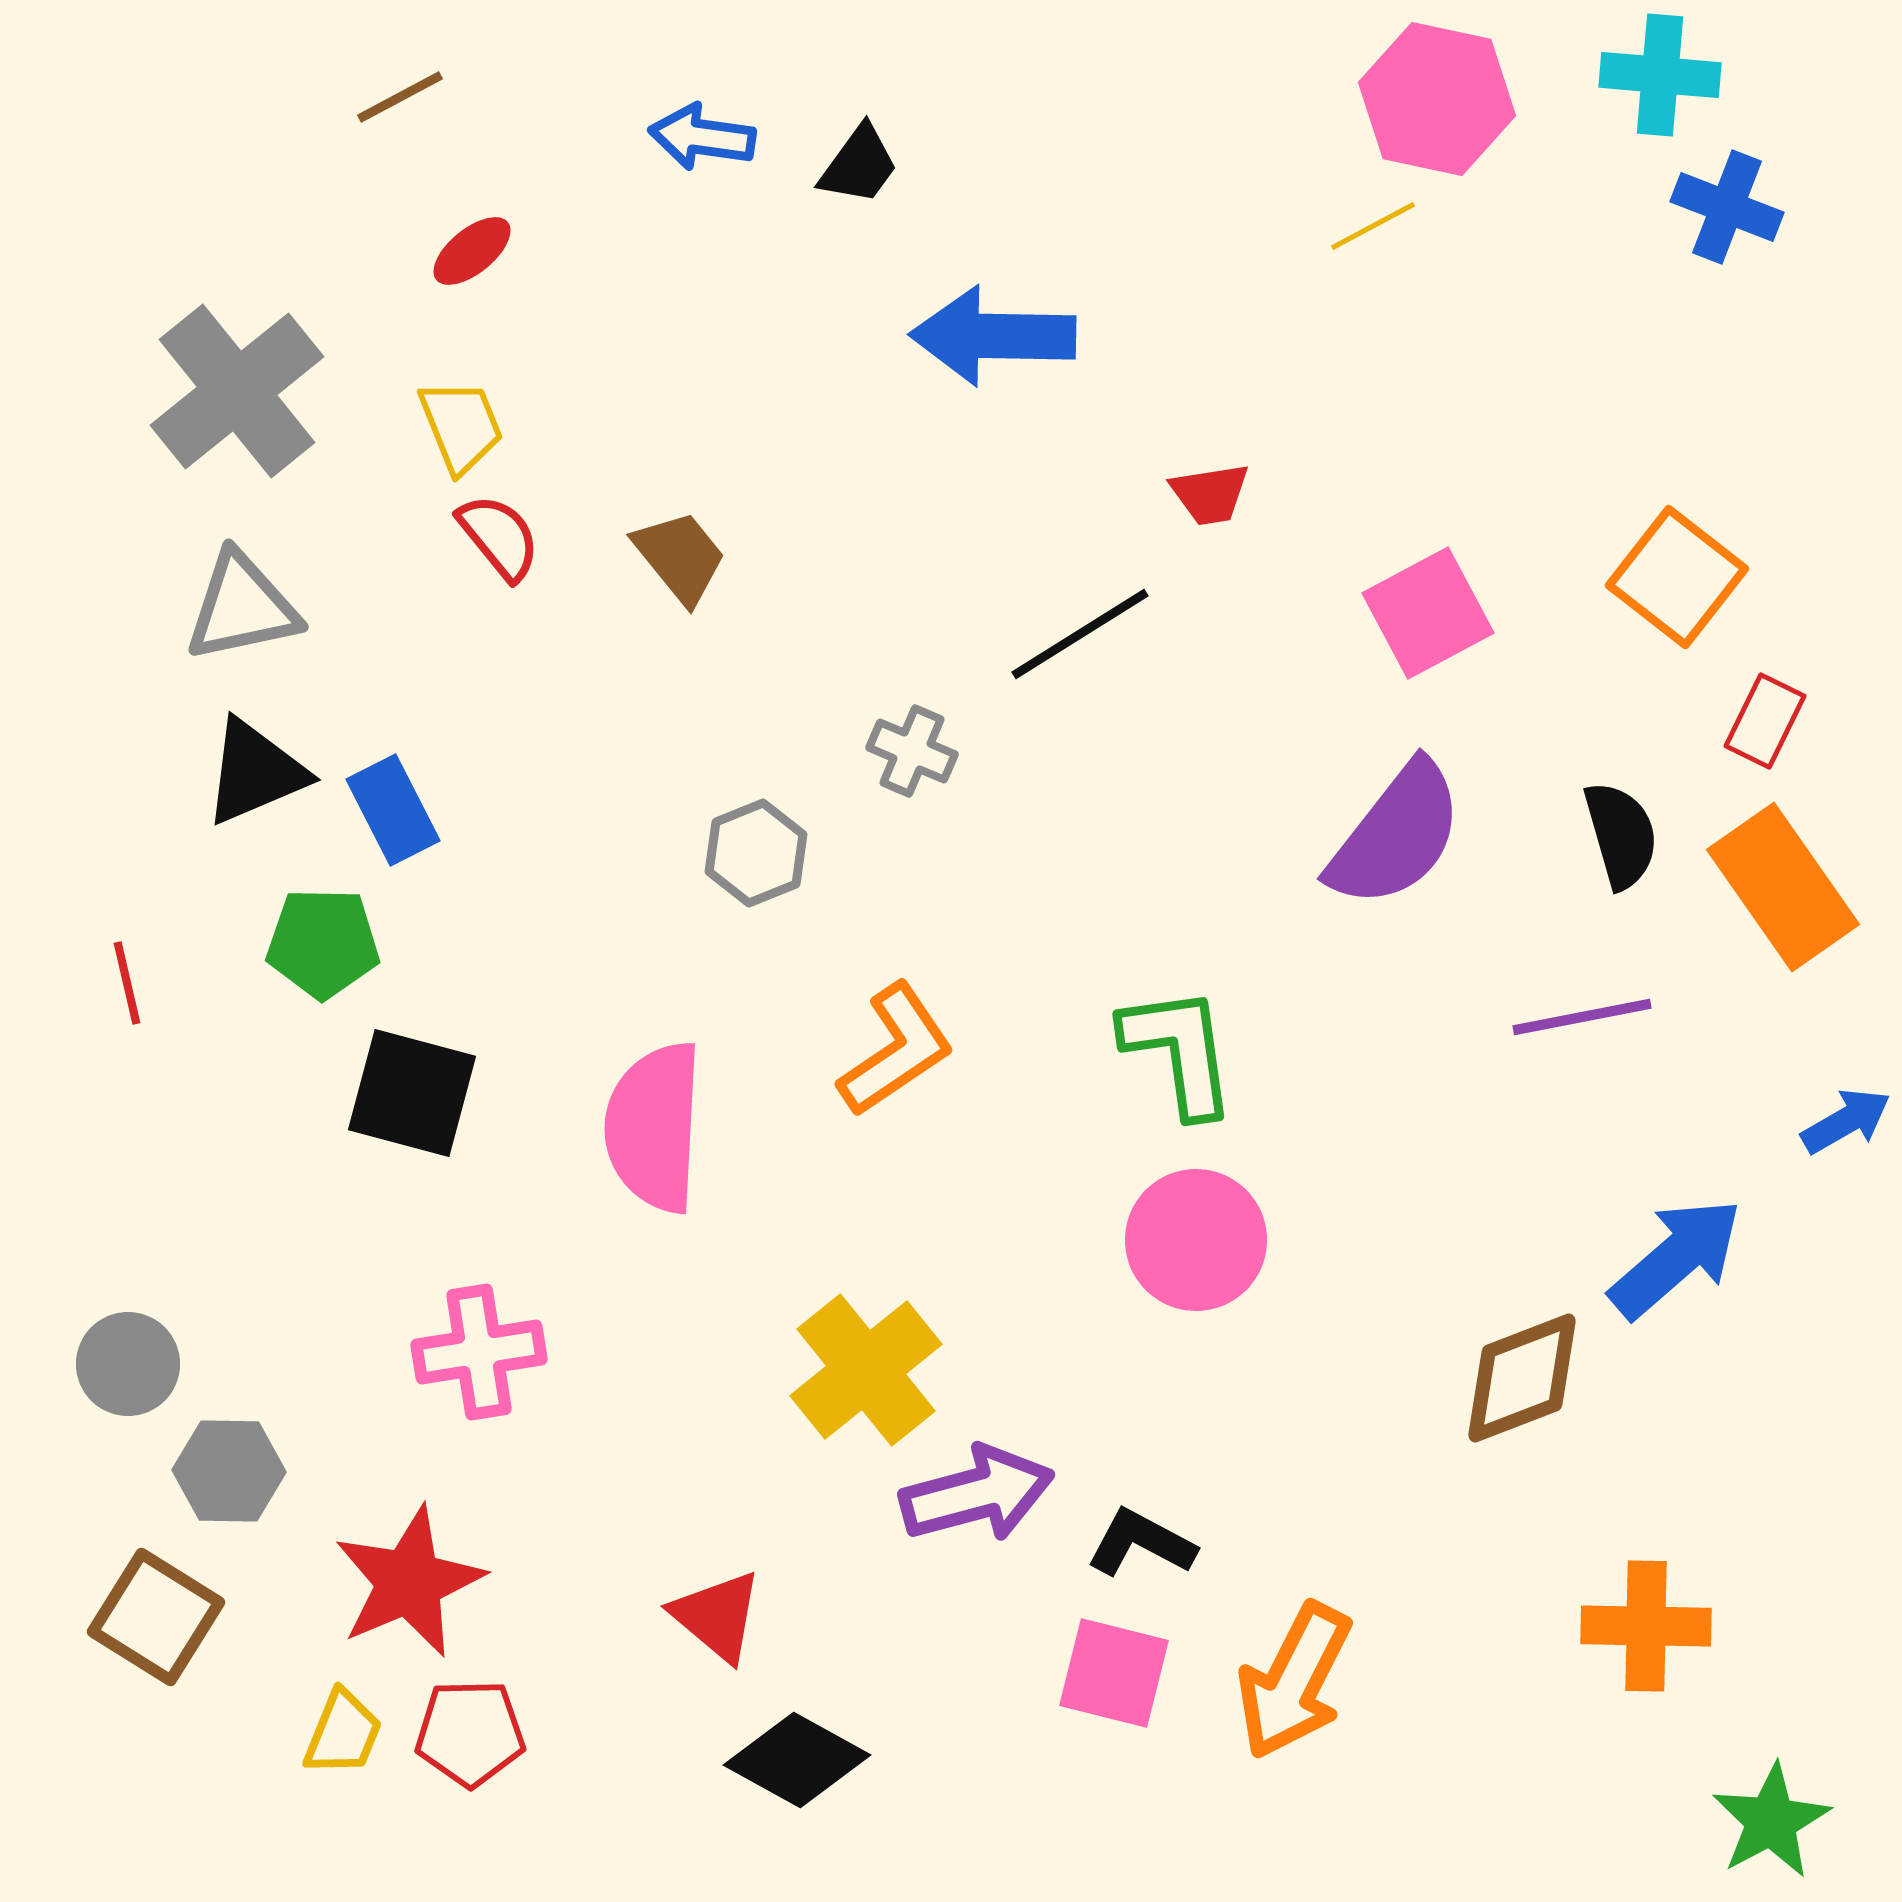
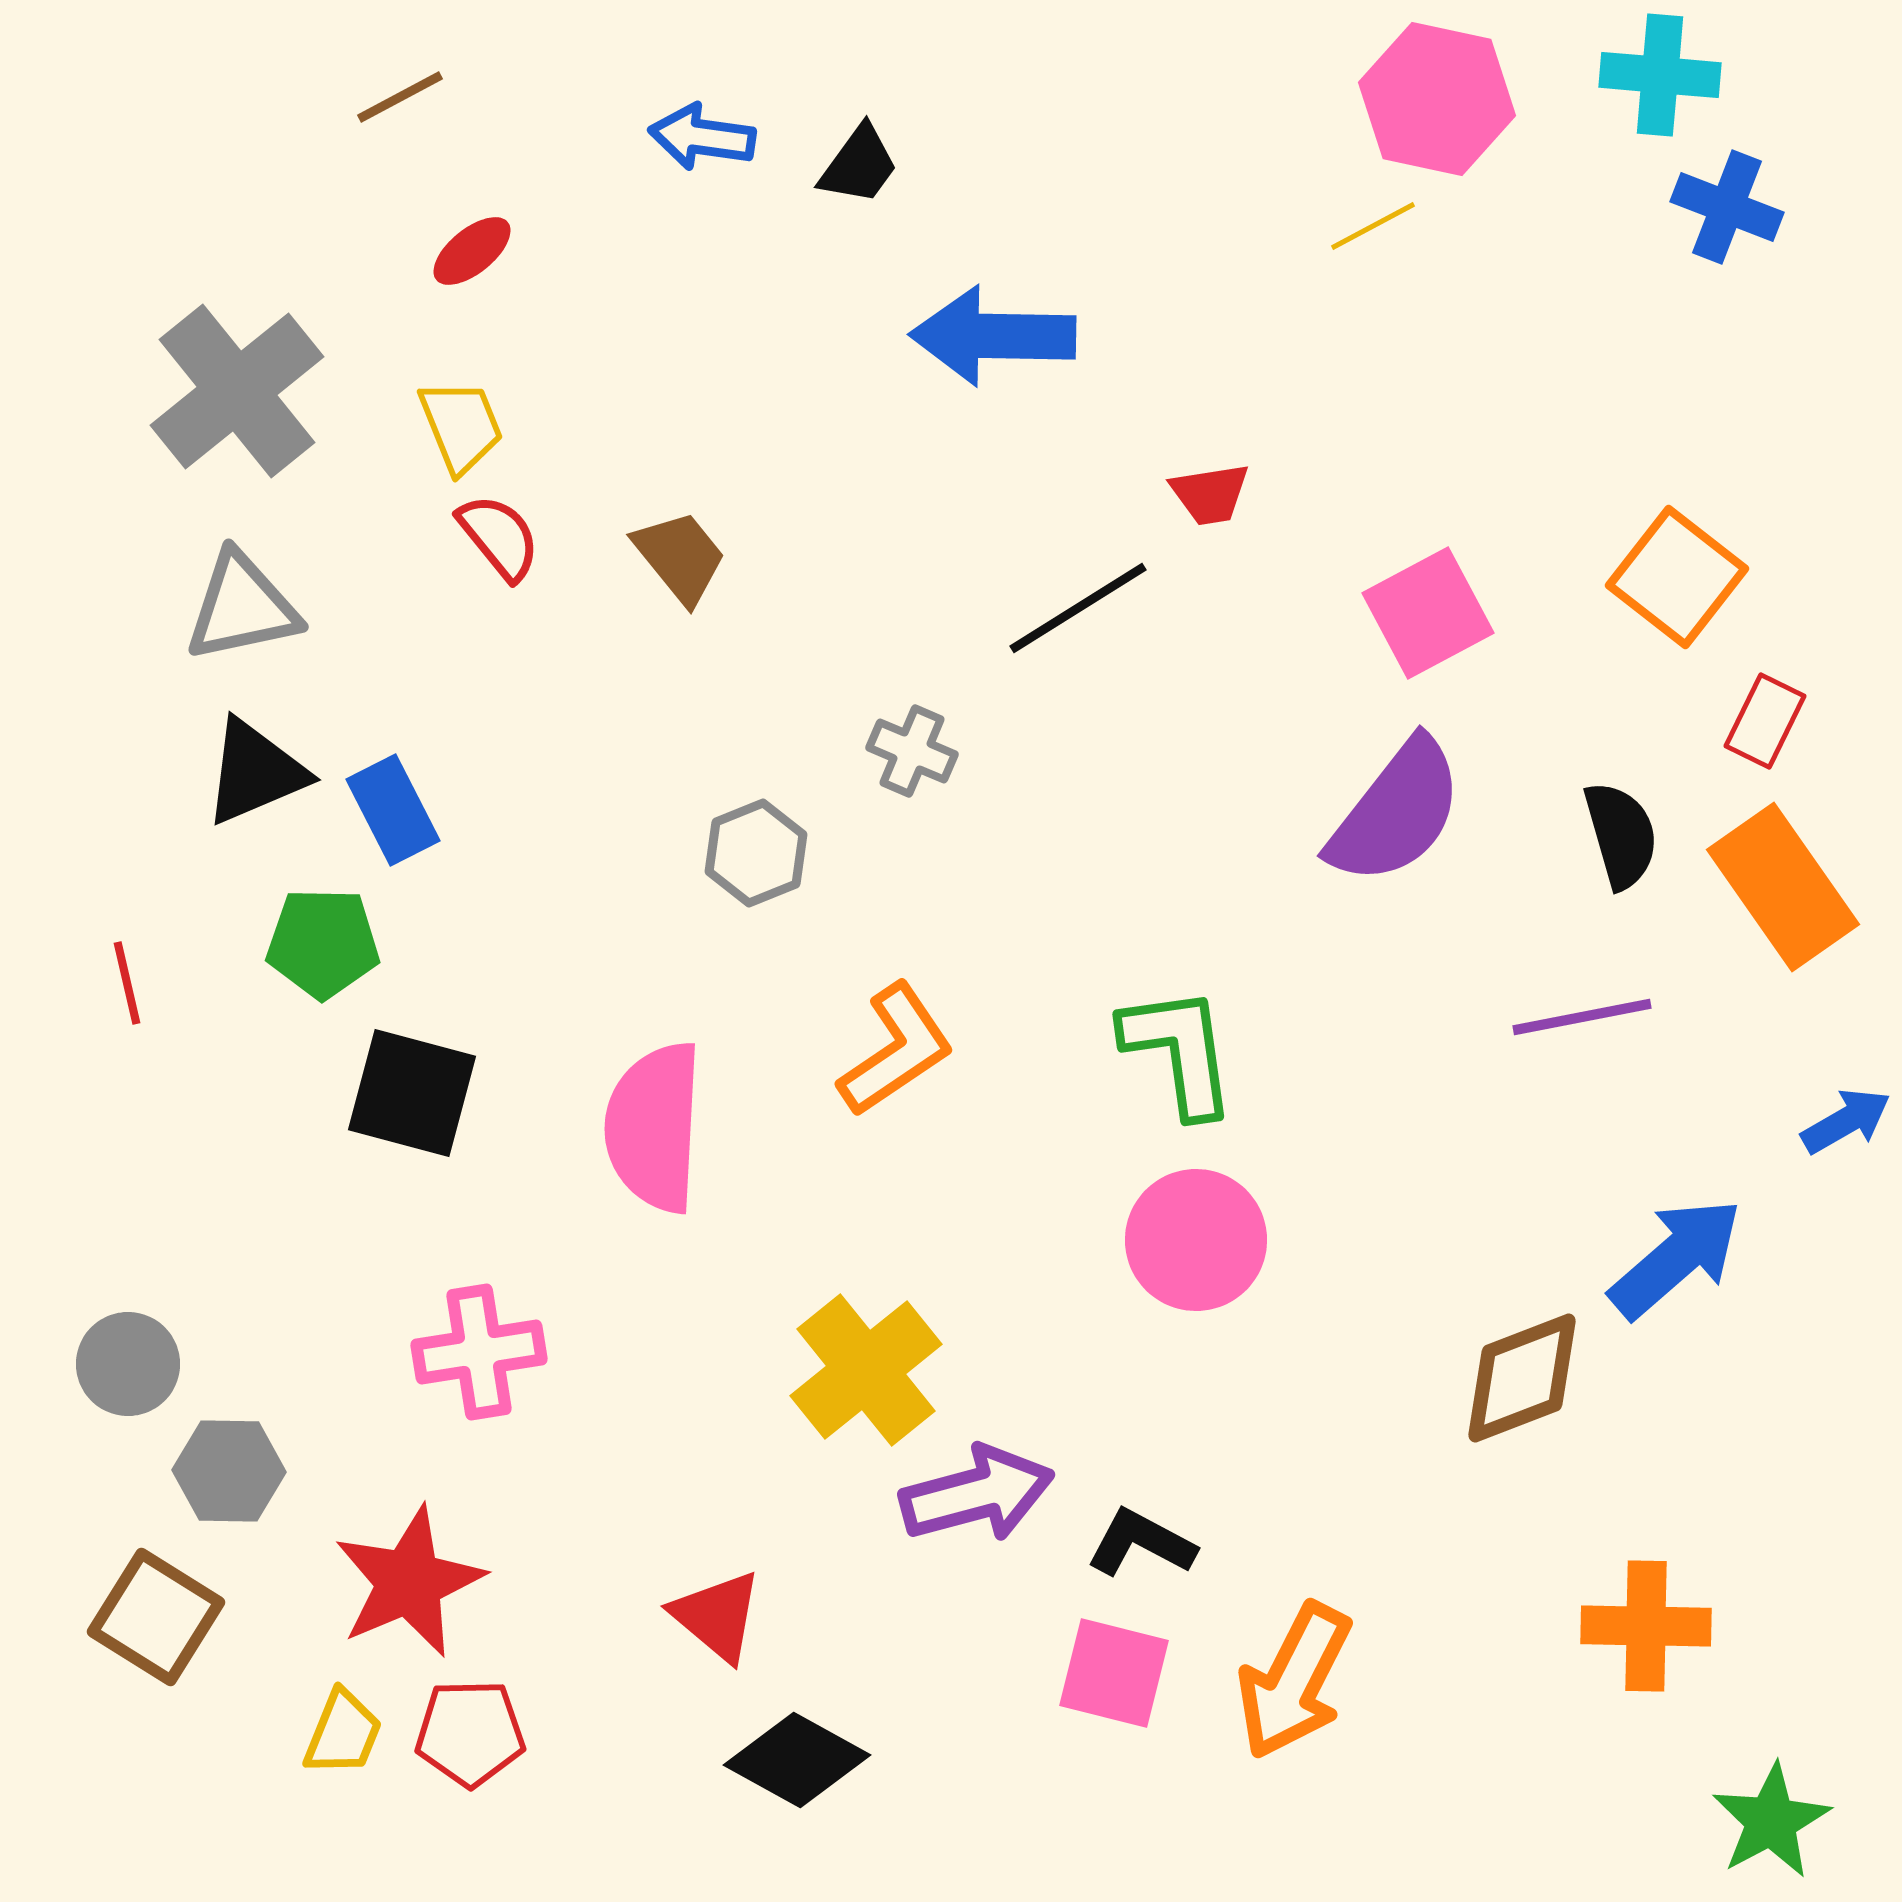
black line at (1080, 634): moved 2 px left, 26 px up
purple semicircle at (1396, 835): moved 23 px up
